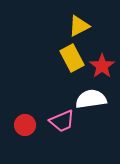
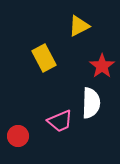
yellow rectangle: moved 28 px left
white semicircle: moved 4 px down; rotated 100 degrees clockwise
pink trapezoid: moved 2 px left
red circle: moved 7 px left, 11 px down
